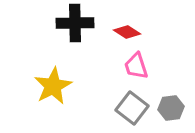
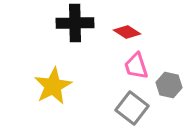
gray hexagon: moved 2 px left, 23 px up; rotated 20 degrees clockwise
